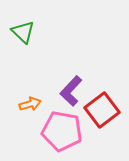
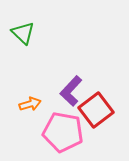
green triangle: moved 1 px down
red square: moved 6 px left
pink pentagon: moved 1 px right, 1 px down
